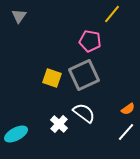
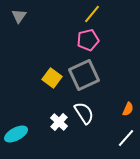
yellow line: moved 20 px left
pink pentagon: moved 2 px left, 1 px up; rotated 25 degrees counterclockwise
yellow square: rotated 18 degrees clockwise
orange semicircle: rotated 32 degrees counterclockwise
white semicircle: rotated 20 degrees clockwise
white cross: moved 2 px up
white line: moved 6 px down
